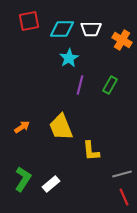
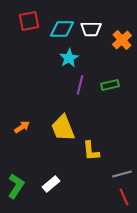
orange cross: rotated 18 degrees clockwise
green rectangle: rotated 48 degrees clockwise
yellow trapezoid: moved 2 px right, 1 px down
green L-shape: moved 7 px left, 7 px down
